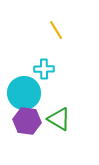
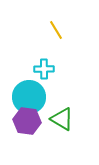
cyan circle: moved 5 px right, 4 px down
green triangle: moved 3 px right
